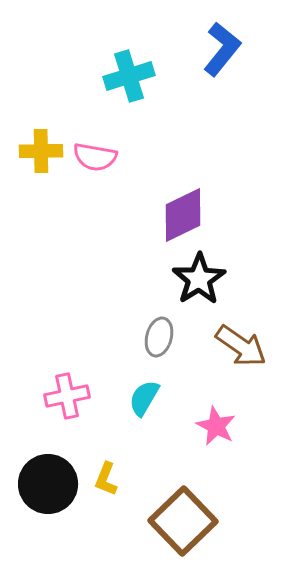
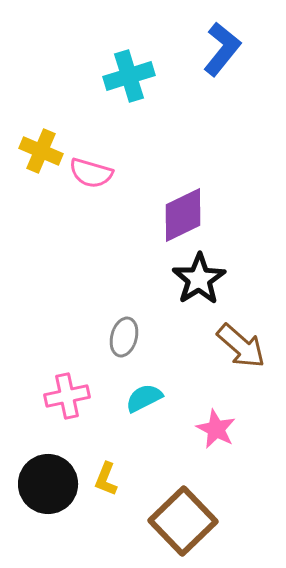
yellow cross: rotated 24 degrees clockwise
pink semicircle: moved 4 px left, 16 px down; rotated 6 degrees clockwise
gray ellipse: moved 35 px left
brown arrow: rotated 6 degrees clockwise
cyan semicircle: rotated 33 degrees clockwise
pink star: moved 3 px down
